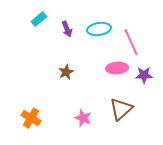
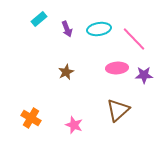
pink line: moved 3 px right, 3 px up; rotated 20 degrees counterclockwise
brown triangle: moved 3 px left, 1 px down
pink star: moved 9 px left, 7 px down
